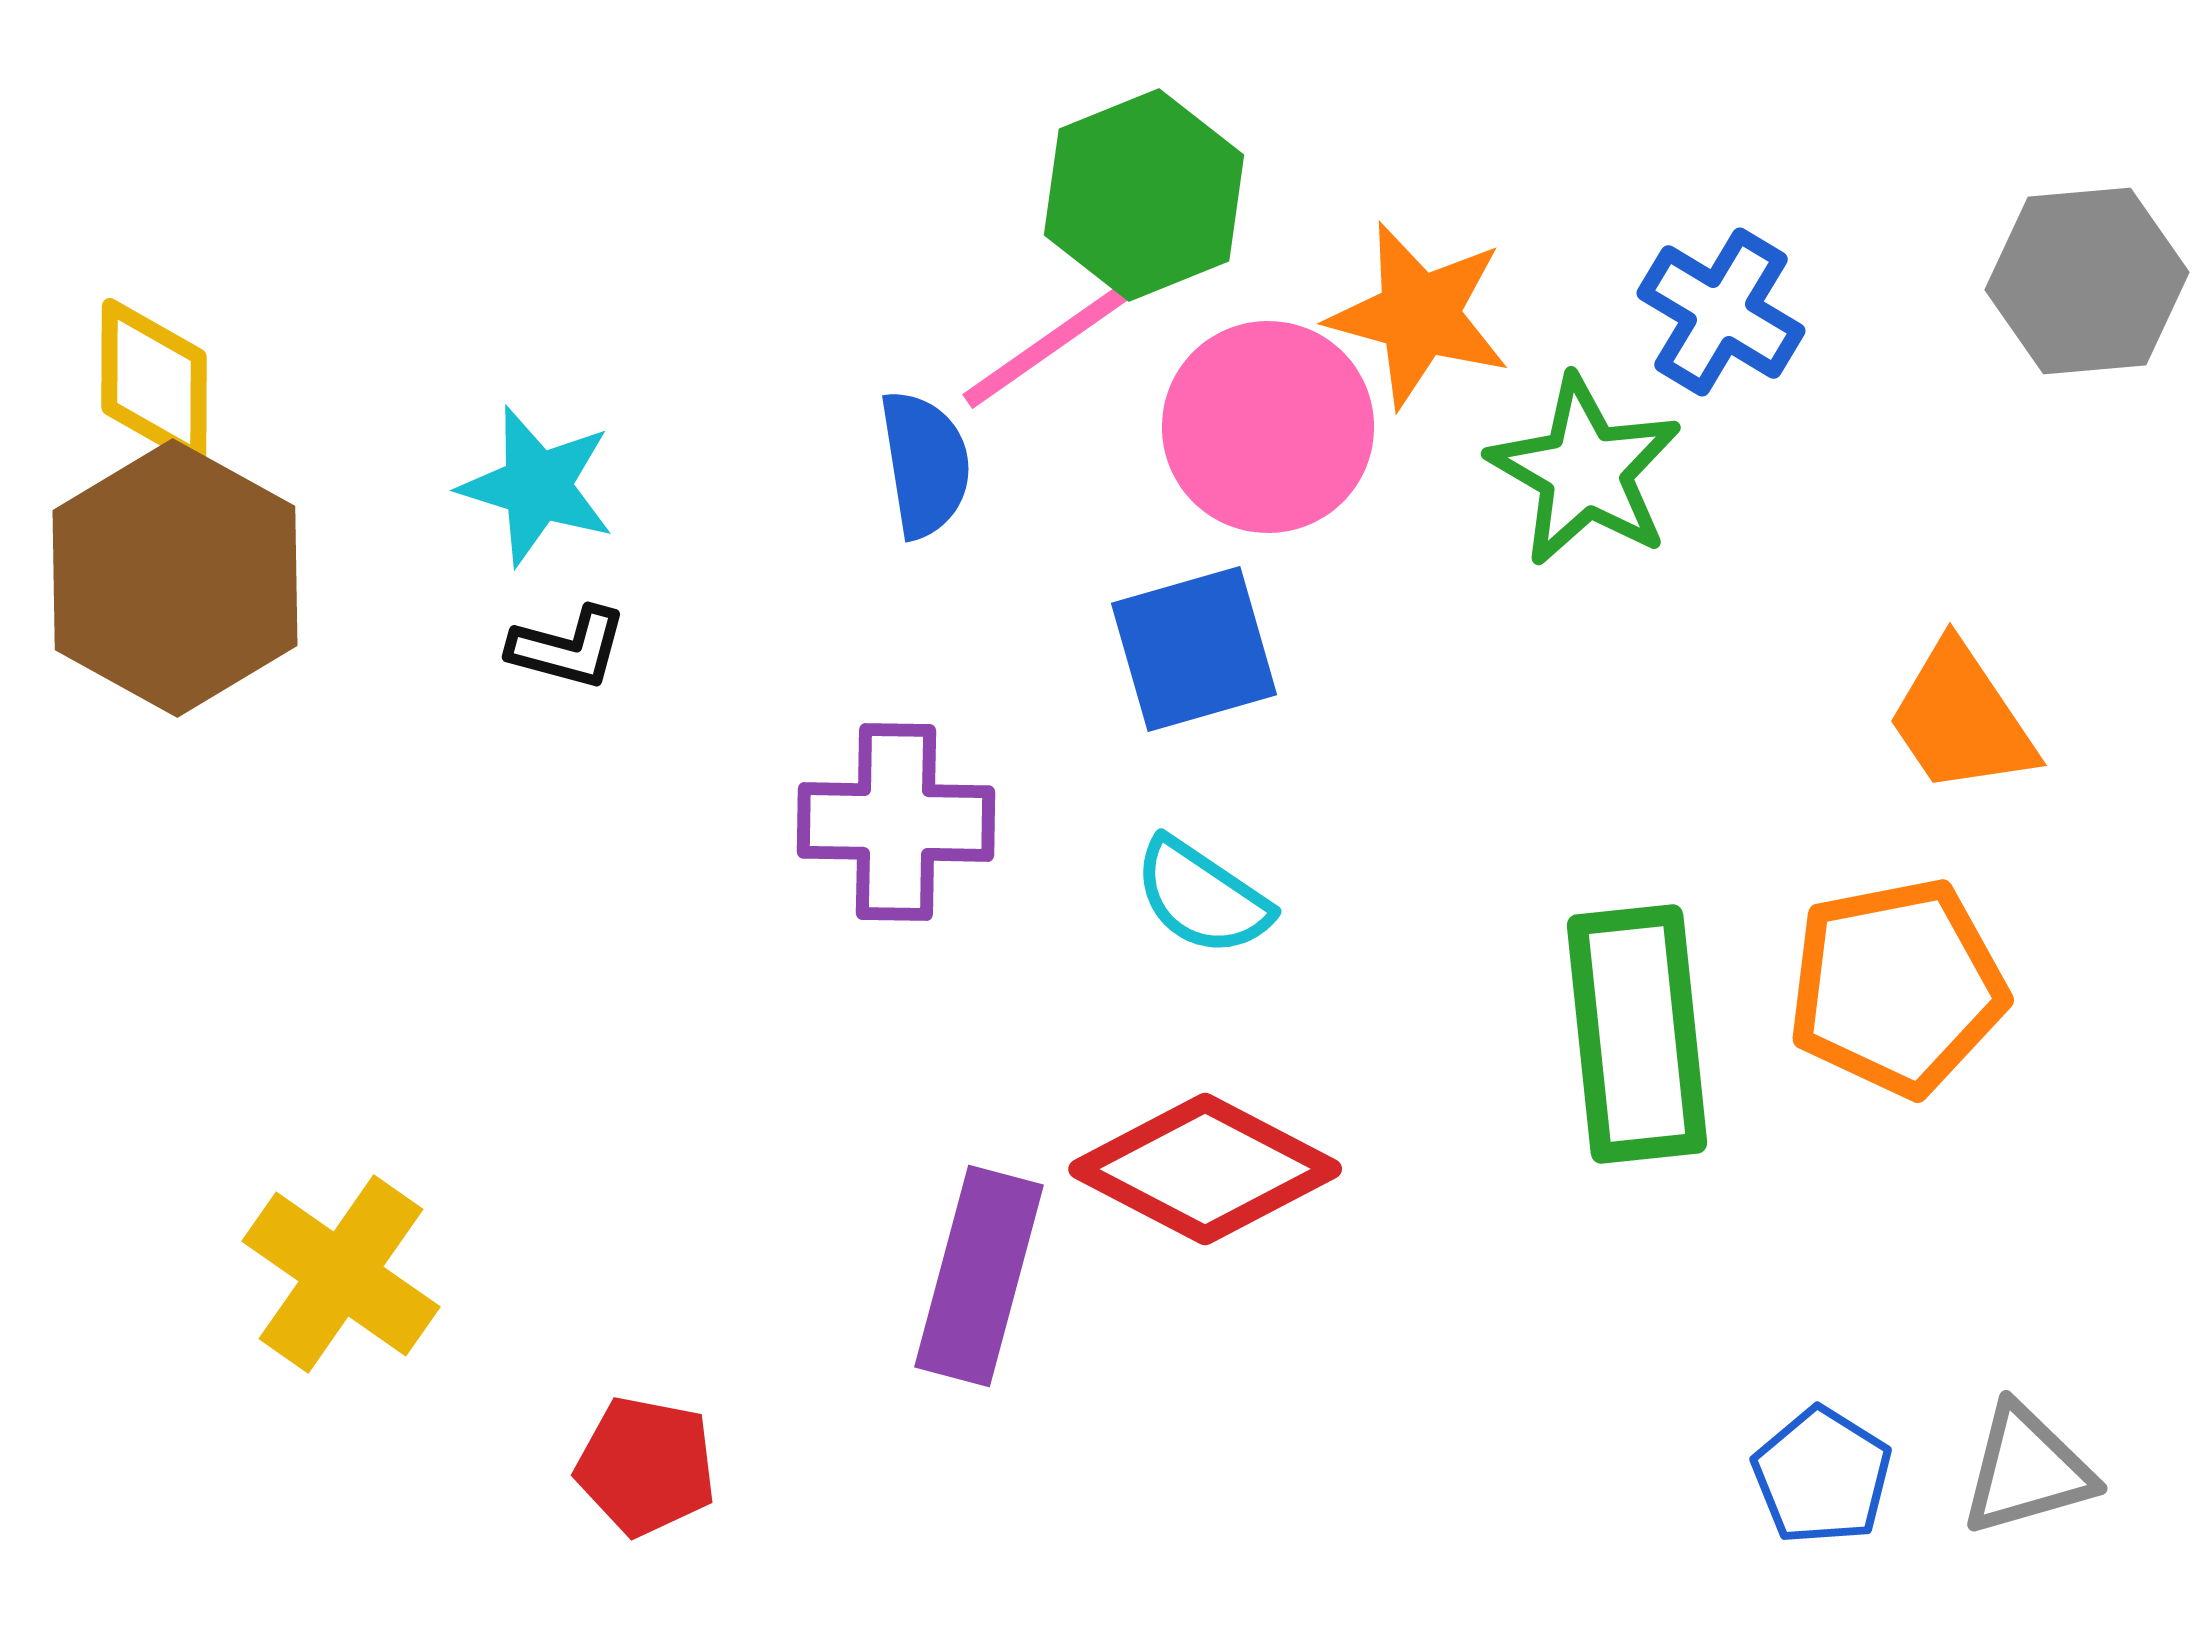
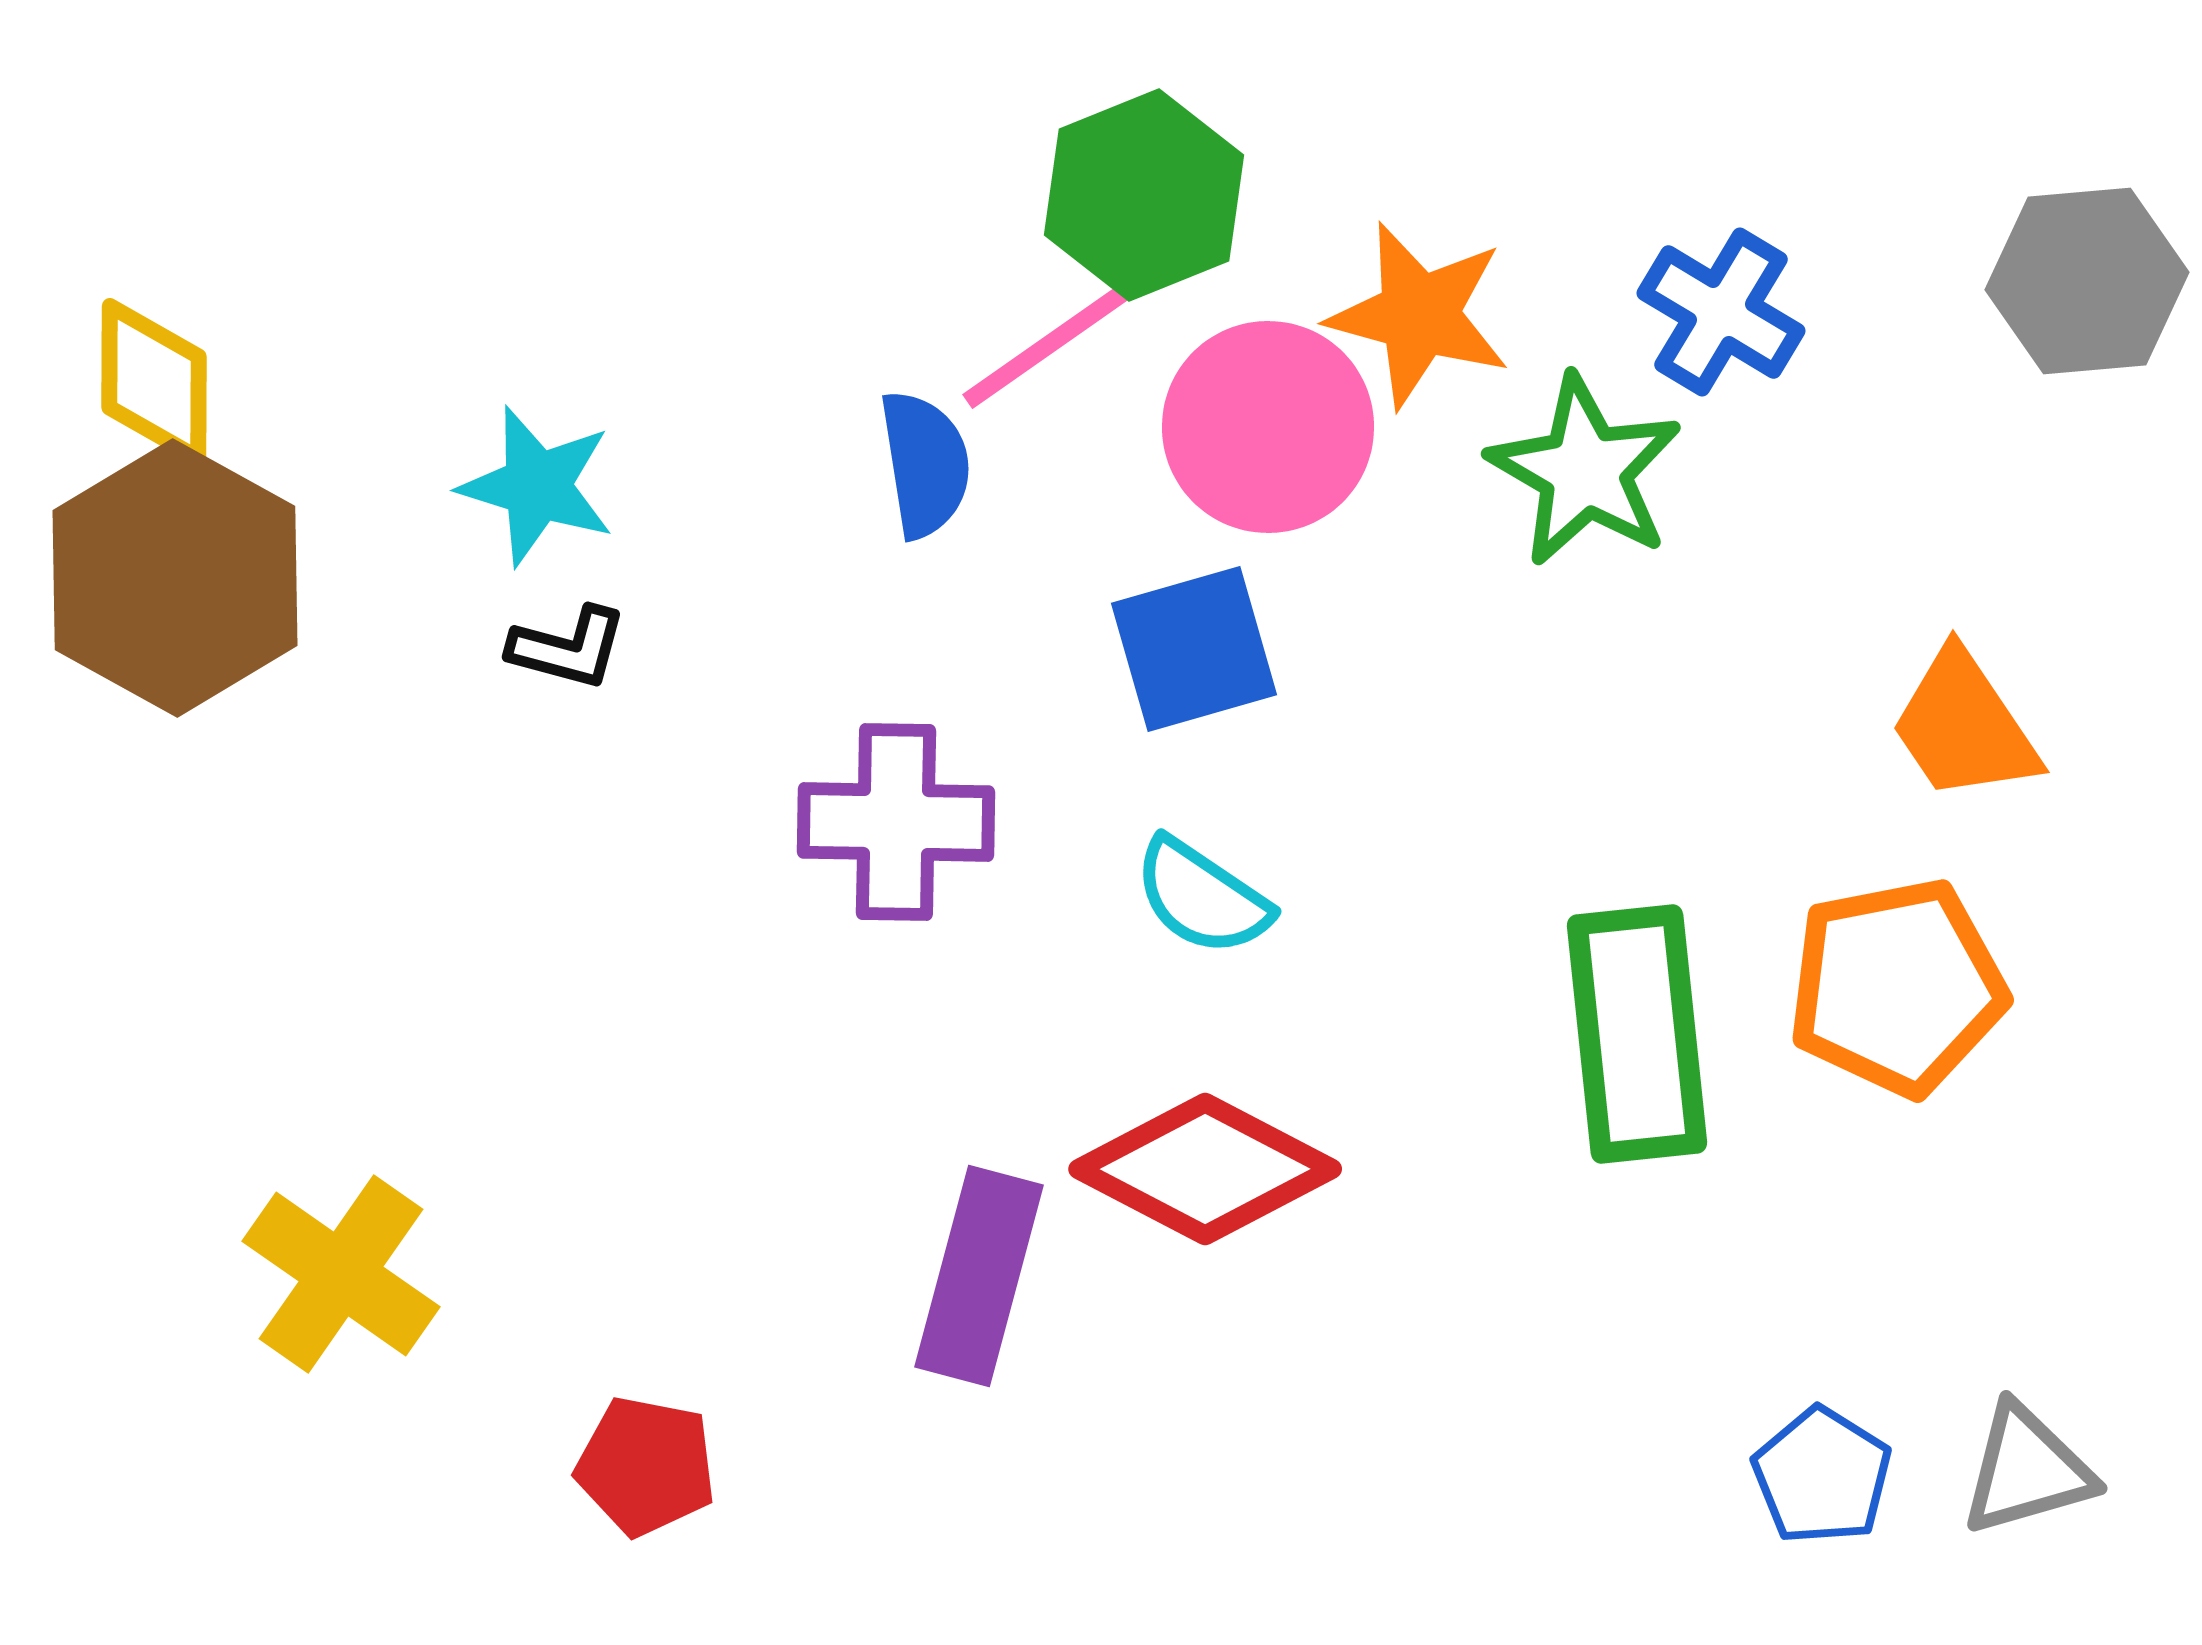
orange trapezoid: moved 3 px right, 7 px down
